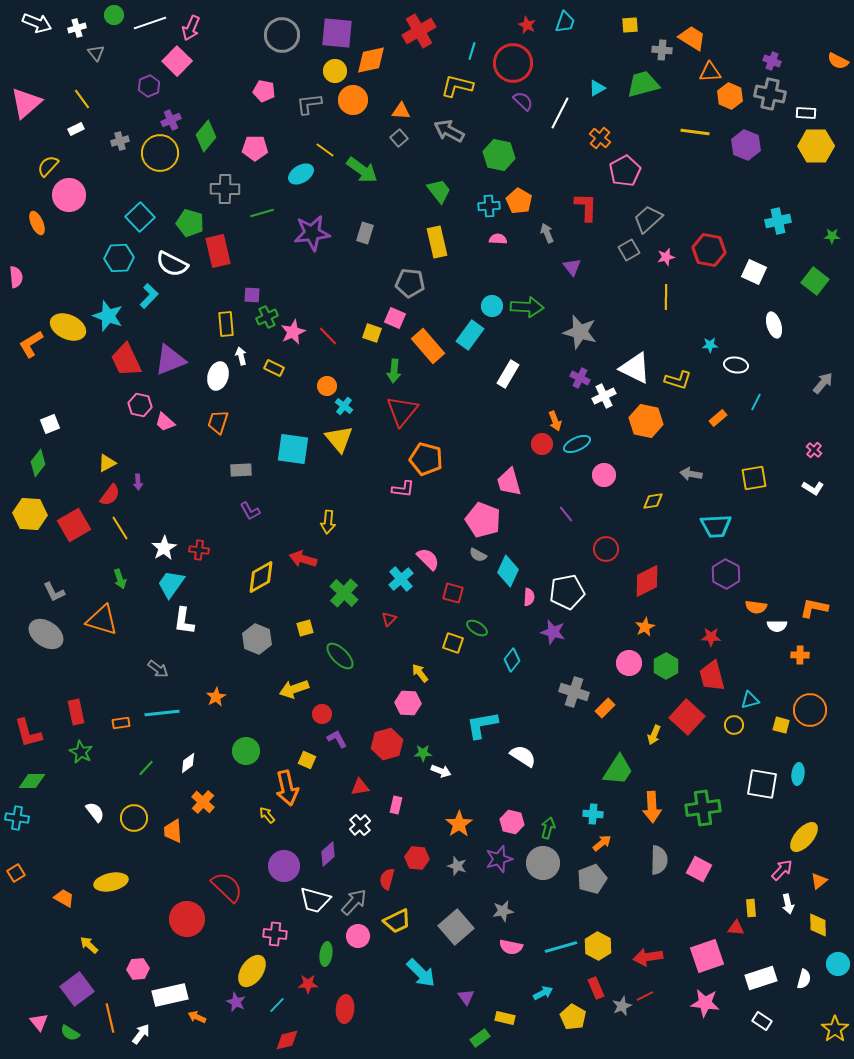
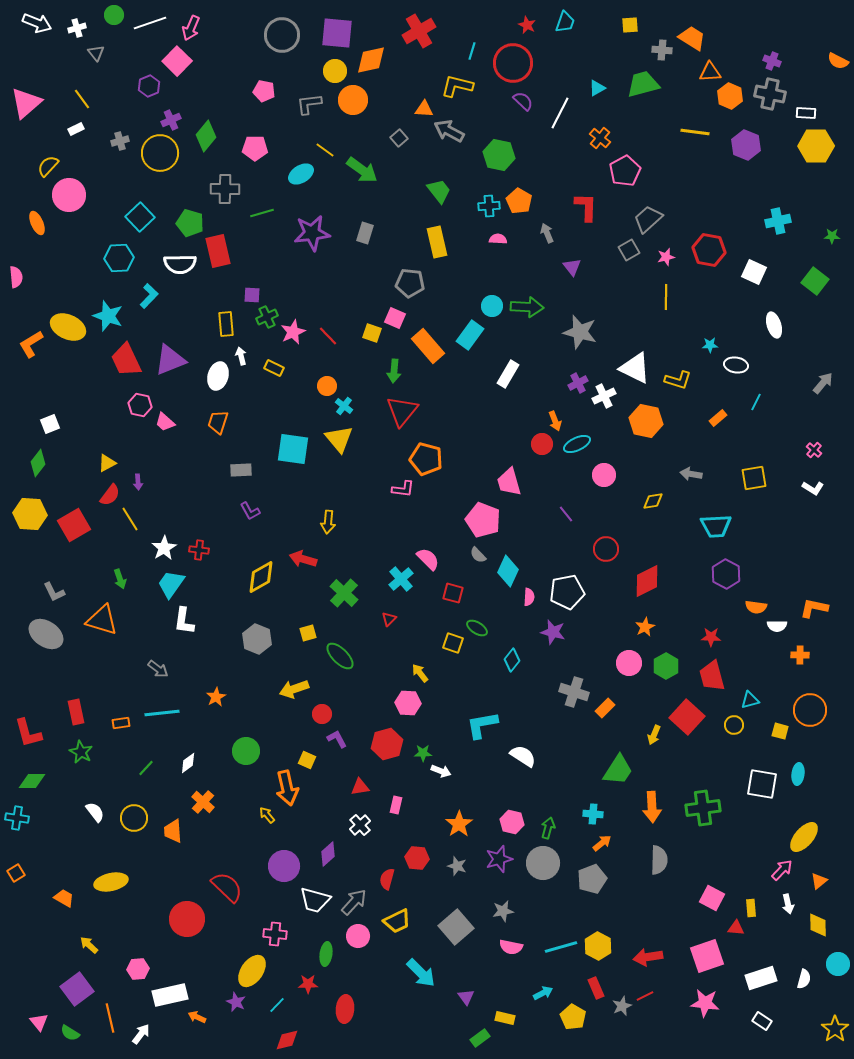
orange triangle at (401, 111): moved 23 px right, 2 px up
white semicircle at (172, 264): moved 8 px right; rotated 28 degrees counterclockwise
purple cross at (580, 378): moved 2 px left, 5 px down; rotated 36 degrees clockwise
yellow line at (120, 528): moved 10 px right, 9 px up
gray semicircle at (478, 555): rotated 18 degrees clockwise
yellow square at (305, 628): moved 3 px right, 5 px down
yellow square at (781, 725): moved 1 px left, 6 px down
pink square at (699, 869): moved 13 px right, 29 px down
